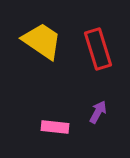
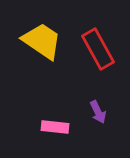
red rectangle: rotated 12 degrees counterclockwise
purple arrow: rotated 125 degrees clockwise
